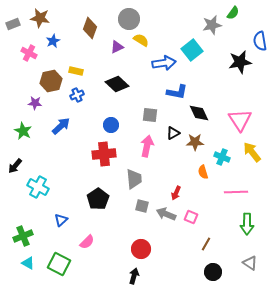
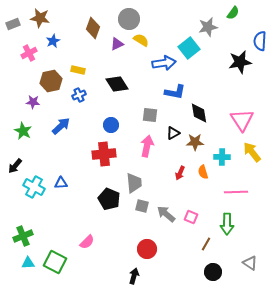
gray star at (212, 25): moved 4 px left, 2 px down
brown diamond at (90, 28): moved 3 px right
blue semicircle at (260, 41): rotated 12 degrees clockwise
purple triangle at (117, 47): moved 3 px up
cyan square at (192, 50): moved 3 px left, 2 px up
pink cross at (29, 53): rotated 35 degrees clockwise
yellow rectangle at (76, 71): moved 2 px right, 1 px up
black diamond at (117, 84): rotated 15 degrees clockwise
blue L-shape at (177, 92): moved 2 px left
blue cross at (77, 95): moved 2 px right
purple star at (35, 103): moved 2 px left, 1 px up
black diamond at (199, 113): rotated 15 degrees clockwise
pink triangle at (240, 120): moved 2 px right
cyan cross at (222, 157): rotated 21 degrees counterclockwise
gray trapezoid at (134, 179): moved 4 px down
cyan cross at (38, 187): moved 4 px left
red arrow at (176, 193): moved 4 px right, 20 px up
black pentagon at (98, 199): moved 11 px right; rotated 15 degrees counterclockwise
gray arrow at (166, 214): rotated 18 degrees clockwise
blue triangle at (61, 220): moved 37 px up; rotated 40 degrees clockwise
green arrow at (247, 224): moved 20 px left
red circle at (141, 249): moved 6 px right
cyan triangle at (28, 263): rotated 32 degrees counterclockwise
green square at (59, 264): moved 4 px left, 2 px up
